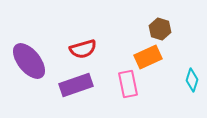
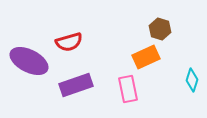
red semicircle: moved 14 px left, 7 px up
orange rectangle: moved 2 px left
purple ellipse: rotated 24 degrees counterclockwise
pink rectangle: moved 5 px down
